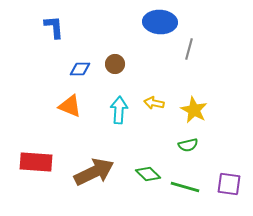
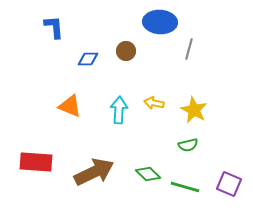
brown circle: moved 11 px right, 13 px up
blue diamond: moved 8 px right, 10 px up
purple square: rotated 15 degrees clockwise
